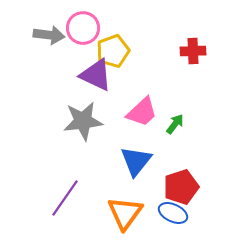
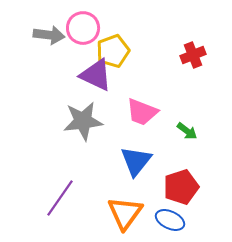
red cross: moved 4 px down; rotated 20 degrees counterclockwise
pink trapezoid: rotated 64 degrees clockwise
green arrow: moved 12 px right, 7 px down; rotated 90 degrees clockwise
purple line: moved 5 px left
blue ellipse: moved 3 px left, 7 px down
